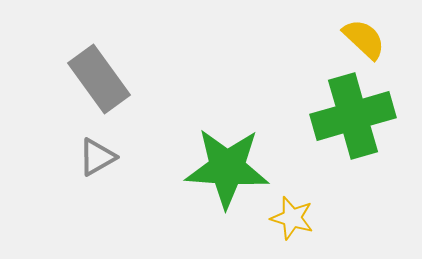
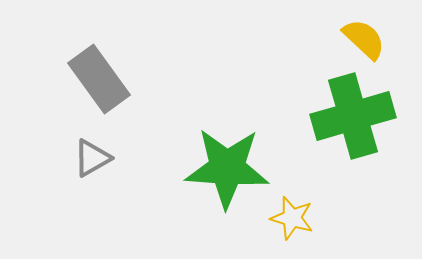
gray triangle: moved 5 px left, 1 px down
